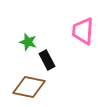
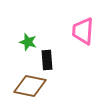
black rectangle: rotated 24 degrees clockwise
brown diamond: moved 1 px right, 1 px up
